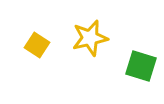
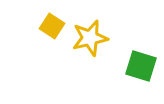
yellow square: moved 15 px right, 19 px up
